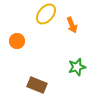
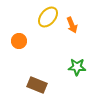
yellow ellipse: moved 2 px right, 3 px down
orange circle: moved 2 px right
green star: rotated 18 degrees clockwise
